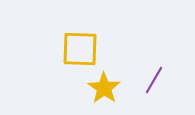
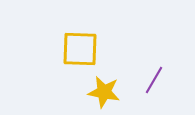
yellow star: moved 4 px down; rotated 24 degrees counterclockwise
